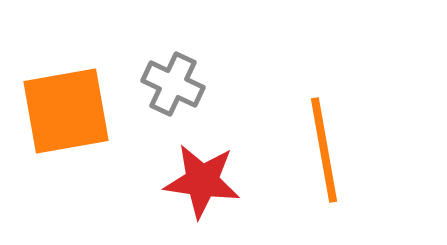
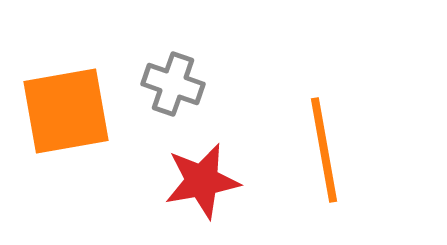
gray cross: rotated 6 degrees counterclockwise
red star: rotated 18 degrees counterclockwise
